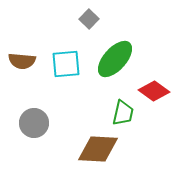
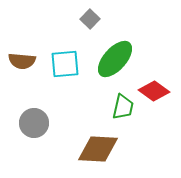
gray square: moved 1 px right
cyan square: moved 1 px left
green trapezoid: moved 6 px up
